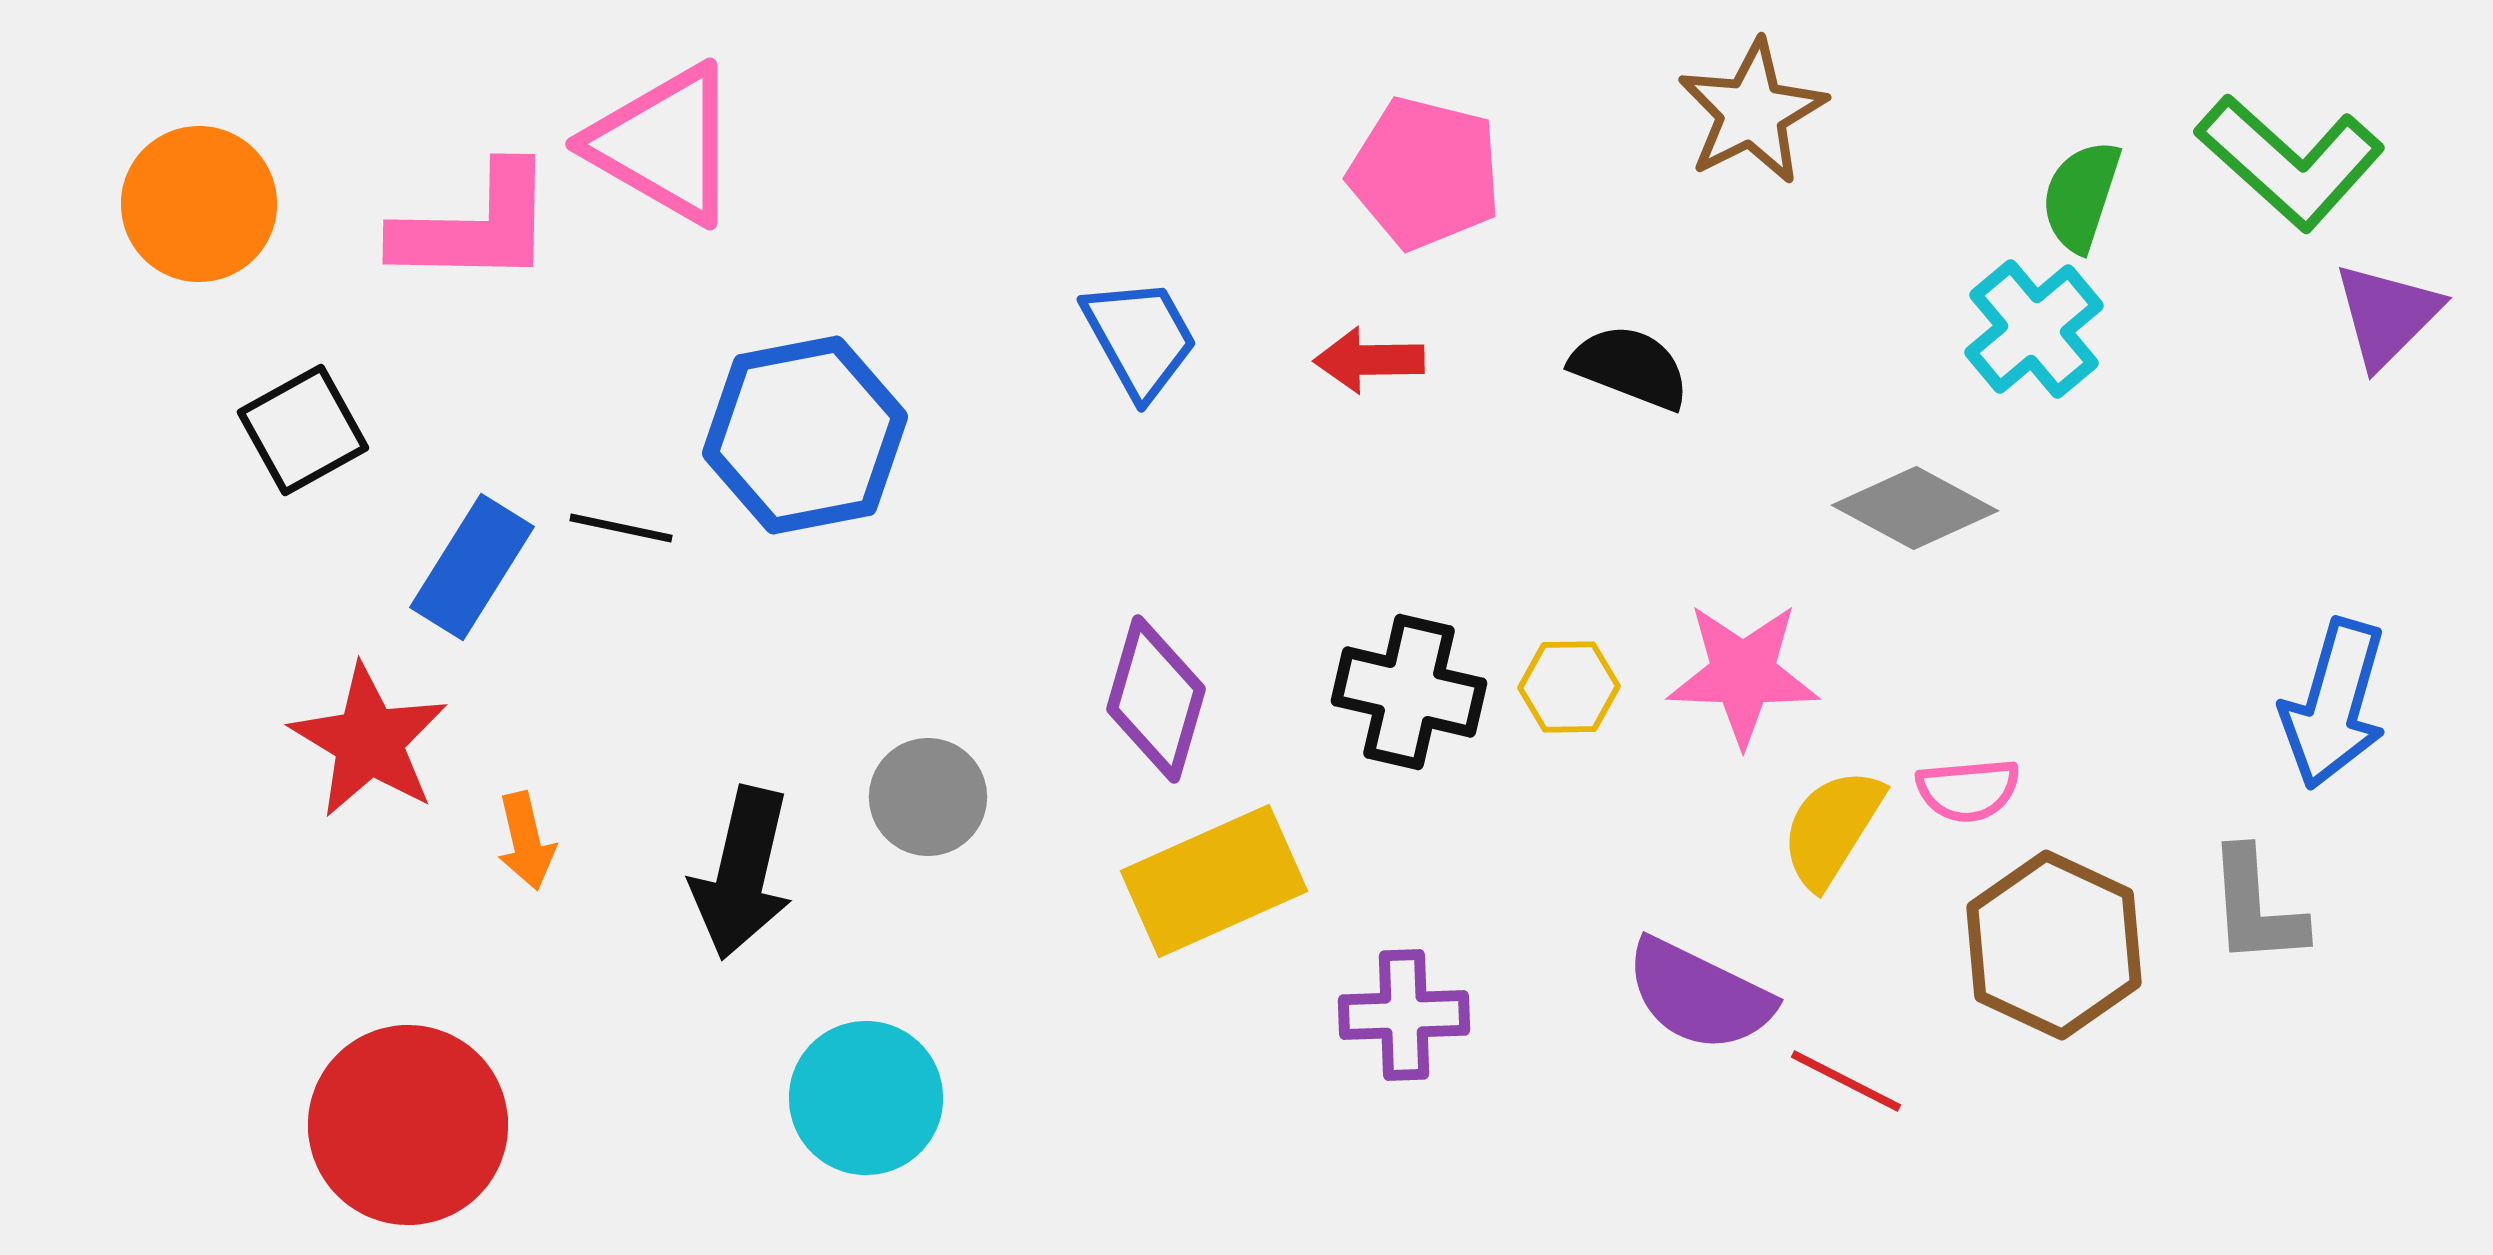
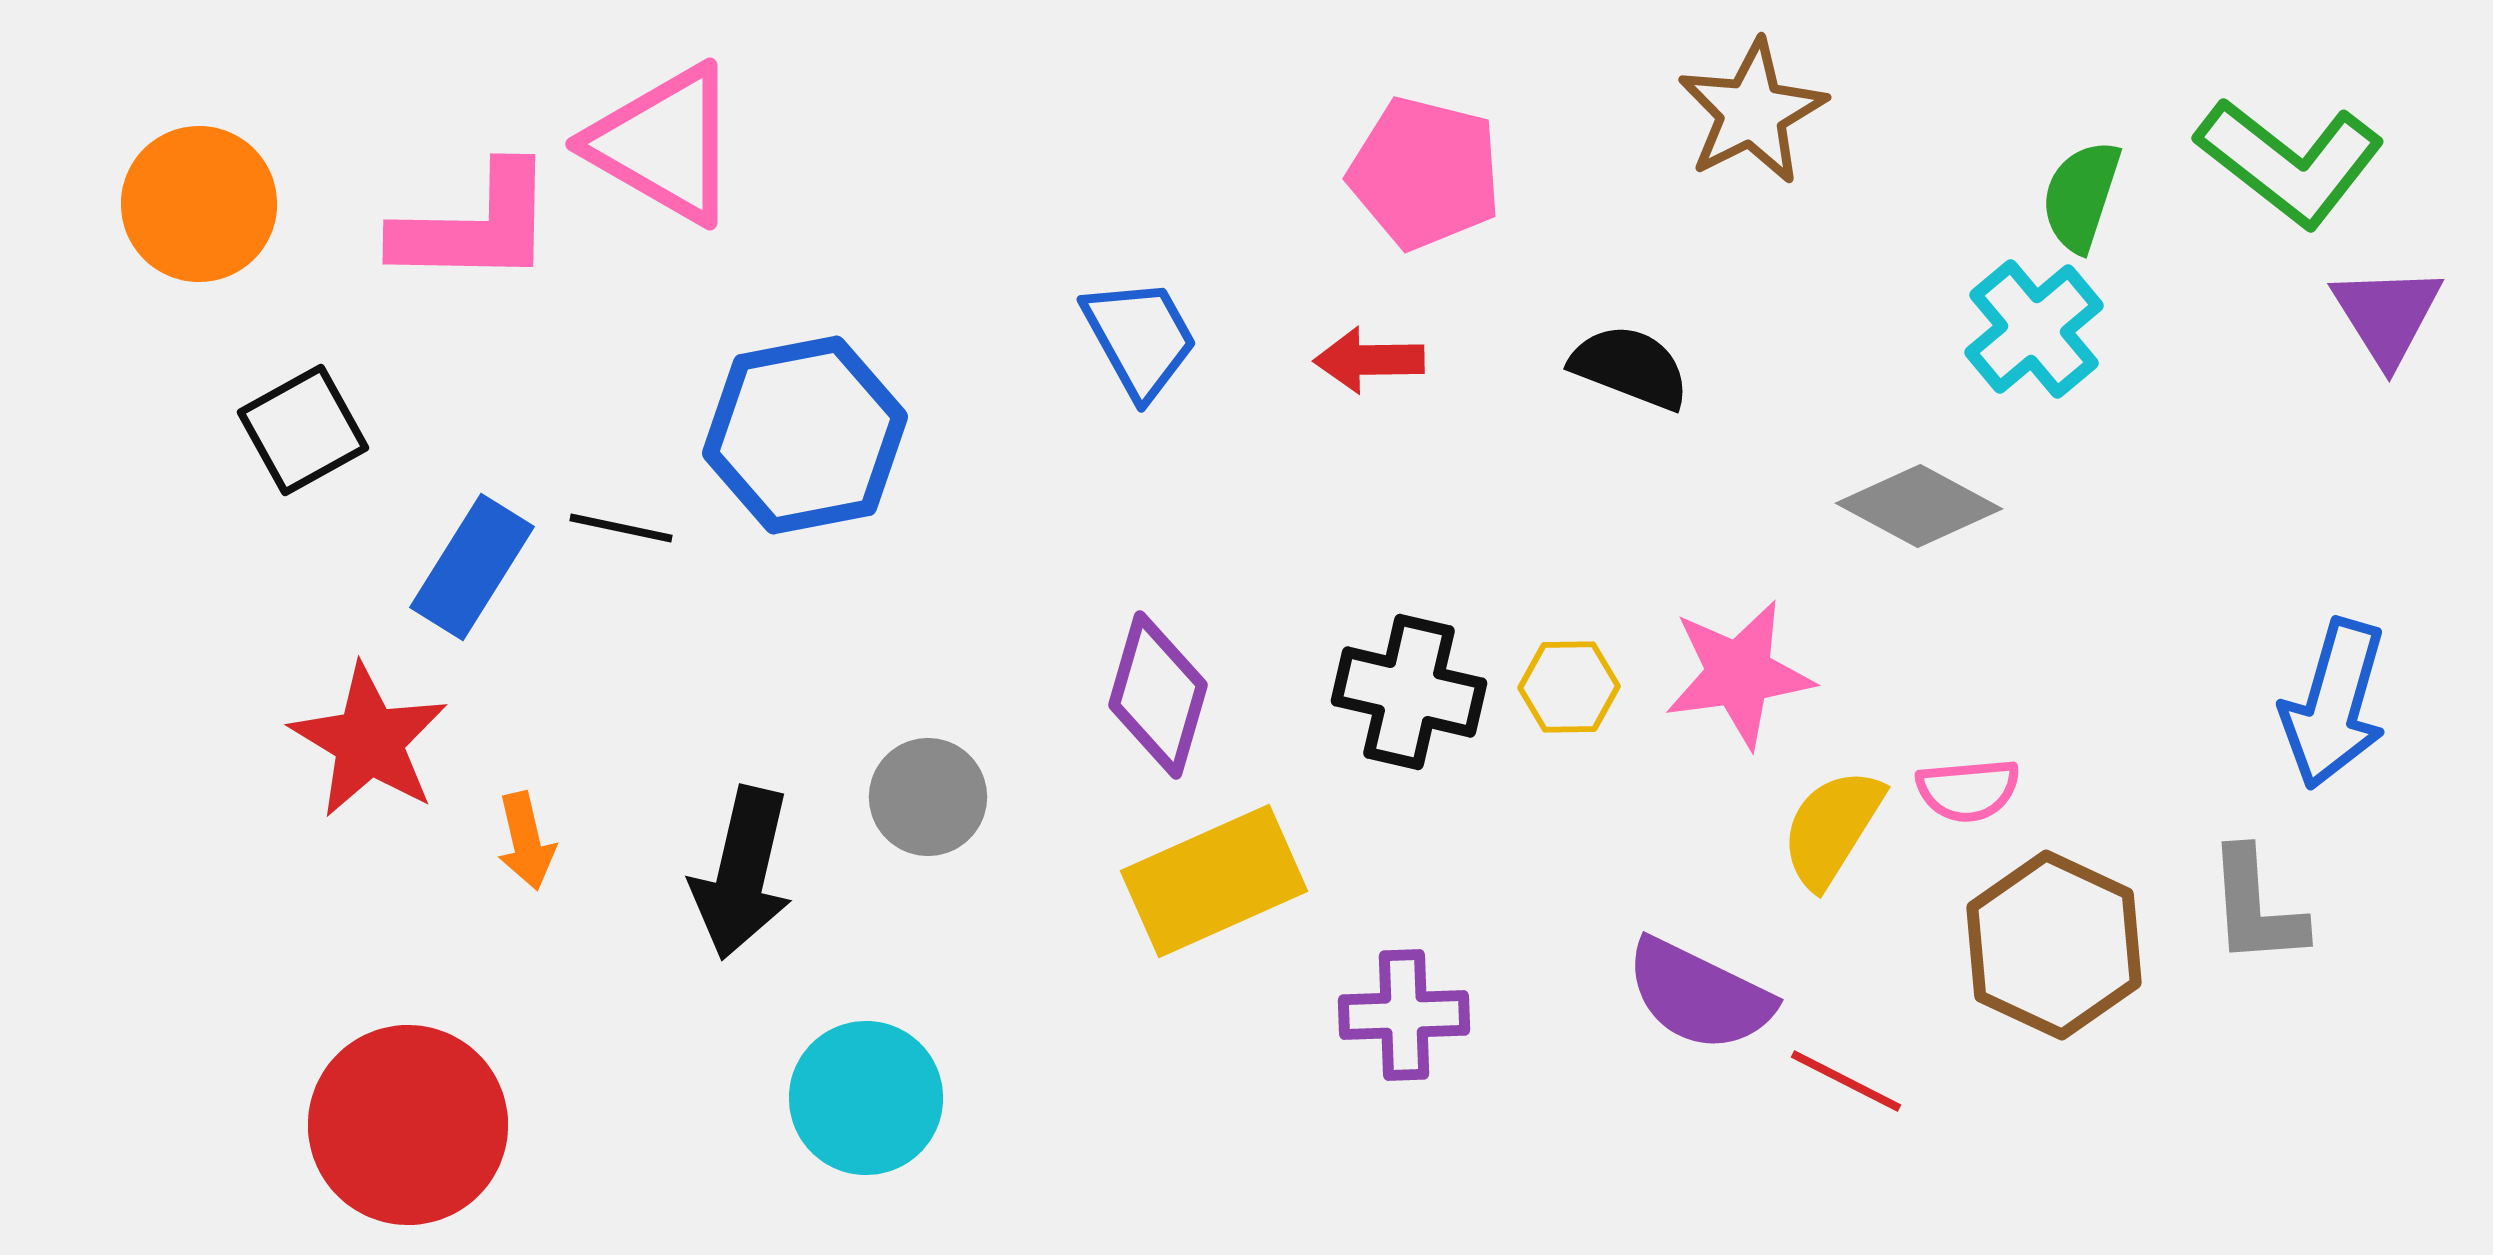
green L-shape: rotated 4 degrees counterclockwise
purple triangle: rotated 17 degrees counterclockwise
gray diamond: moved 4 px right, 2 px up
pink star: moved 4 px left; rotated 10 degrees counterclockwise
purple diamond: moved 2 px right, 4 px up
